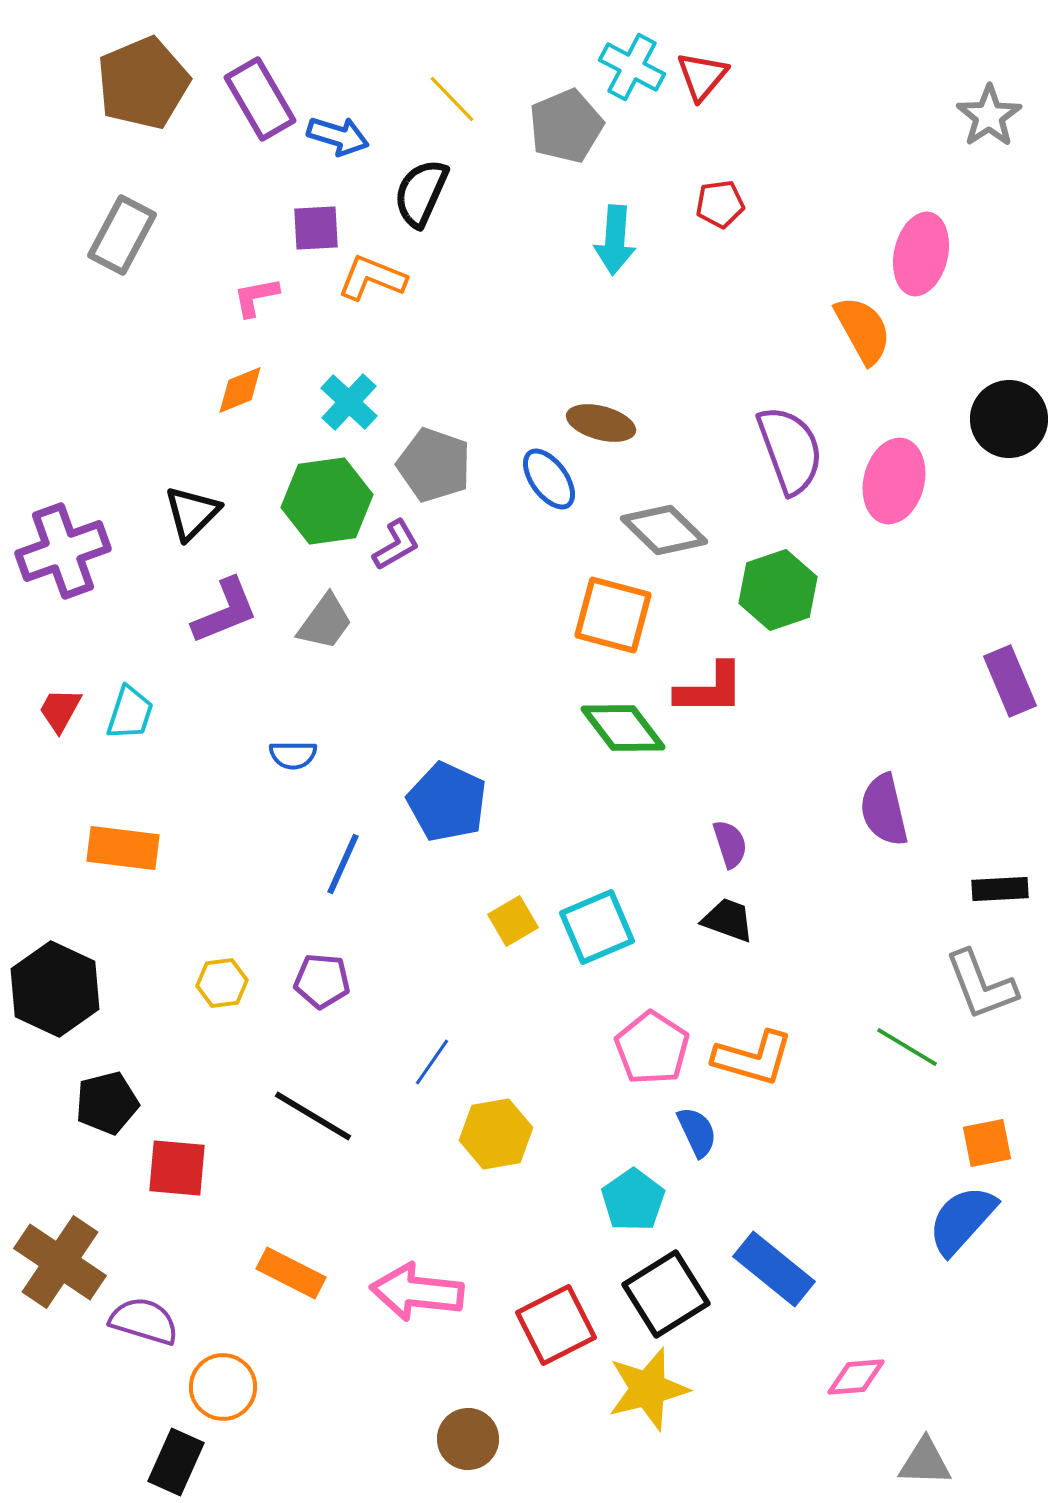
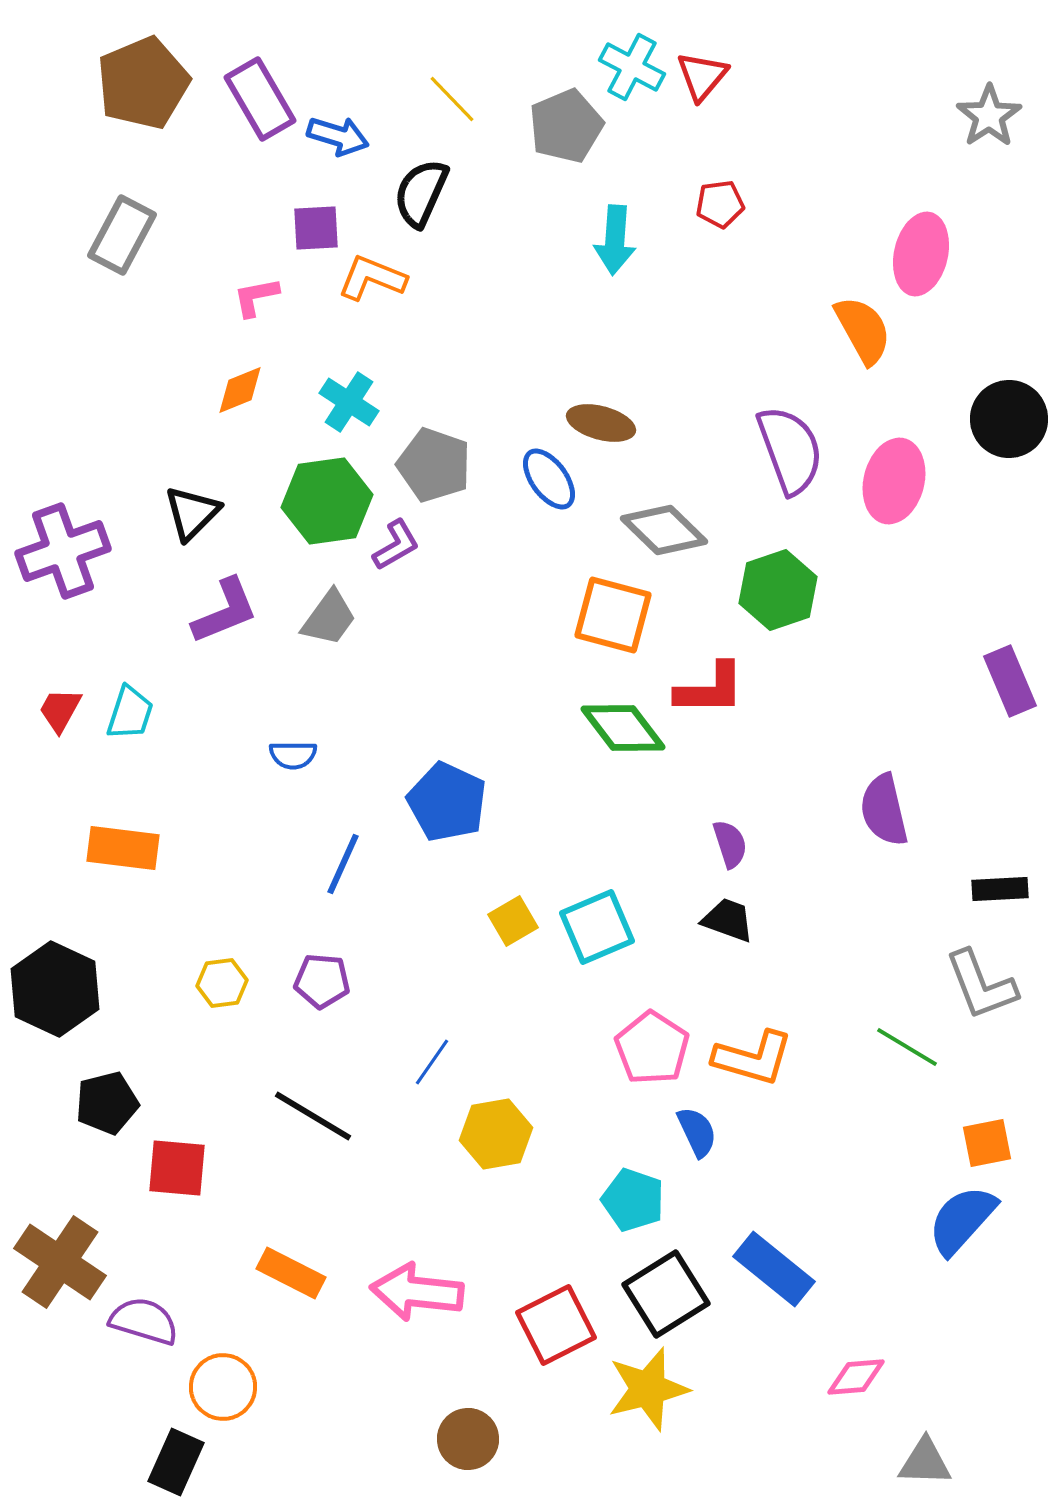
cyan cross at (349, 402): rotated 10 degrees counterclockwise
gray trapezoid at (325, 622): moved 4 px right, 4 px up
cyan pentagon at (633, 1200): rotated 18 degrees counterclockwise
